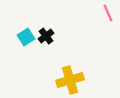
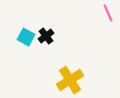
cyan square: rotated 30 degrees counterclockwise
yellow cross: rotated 16 degrees counterclockwise
